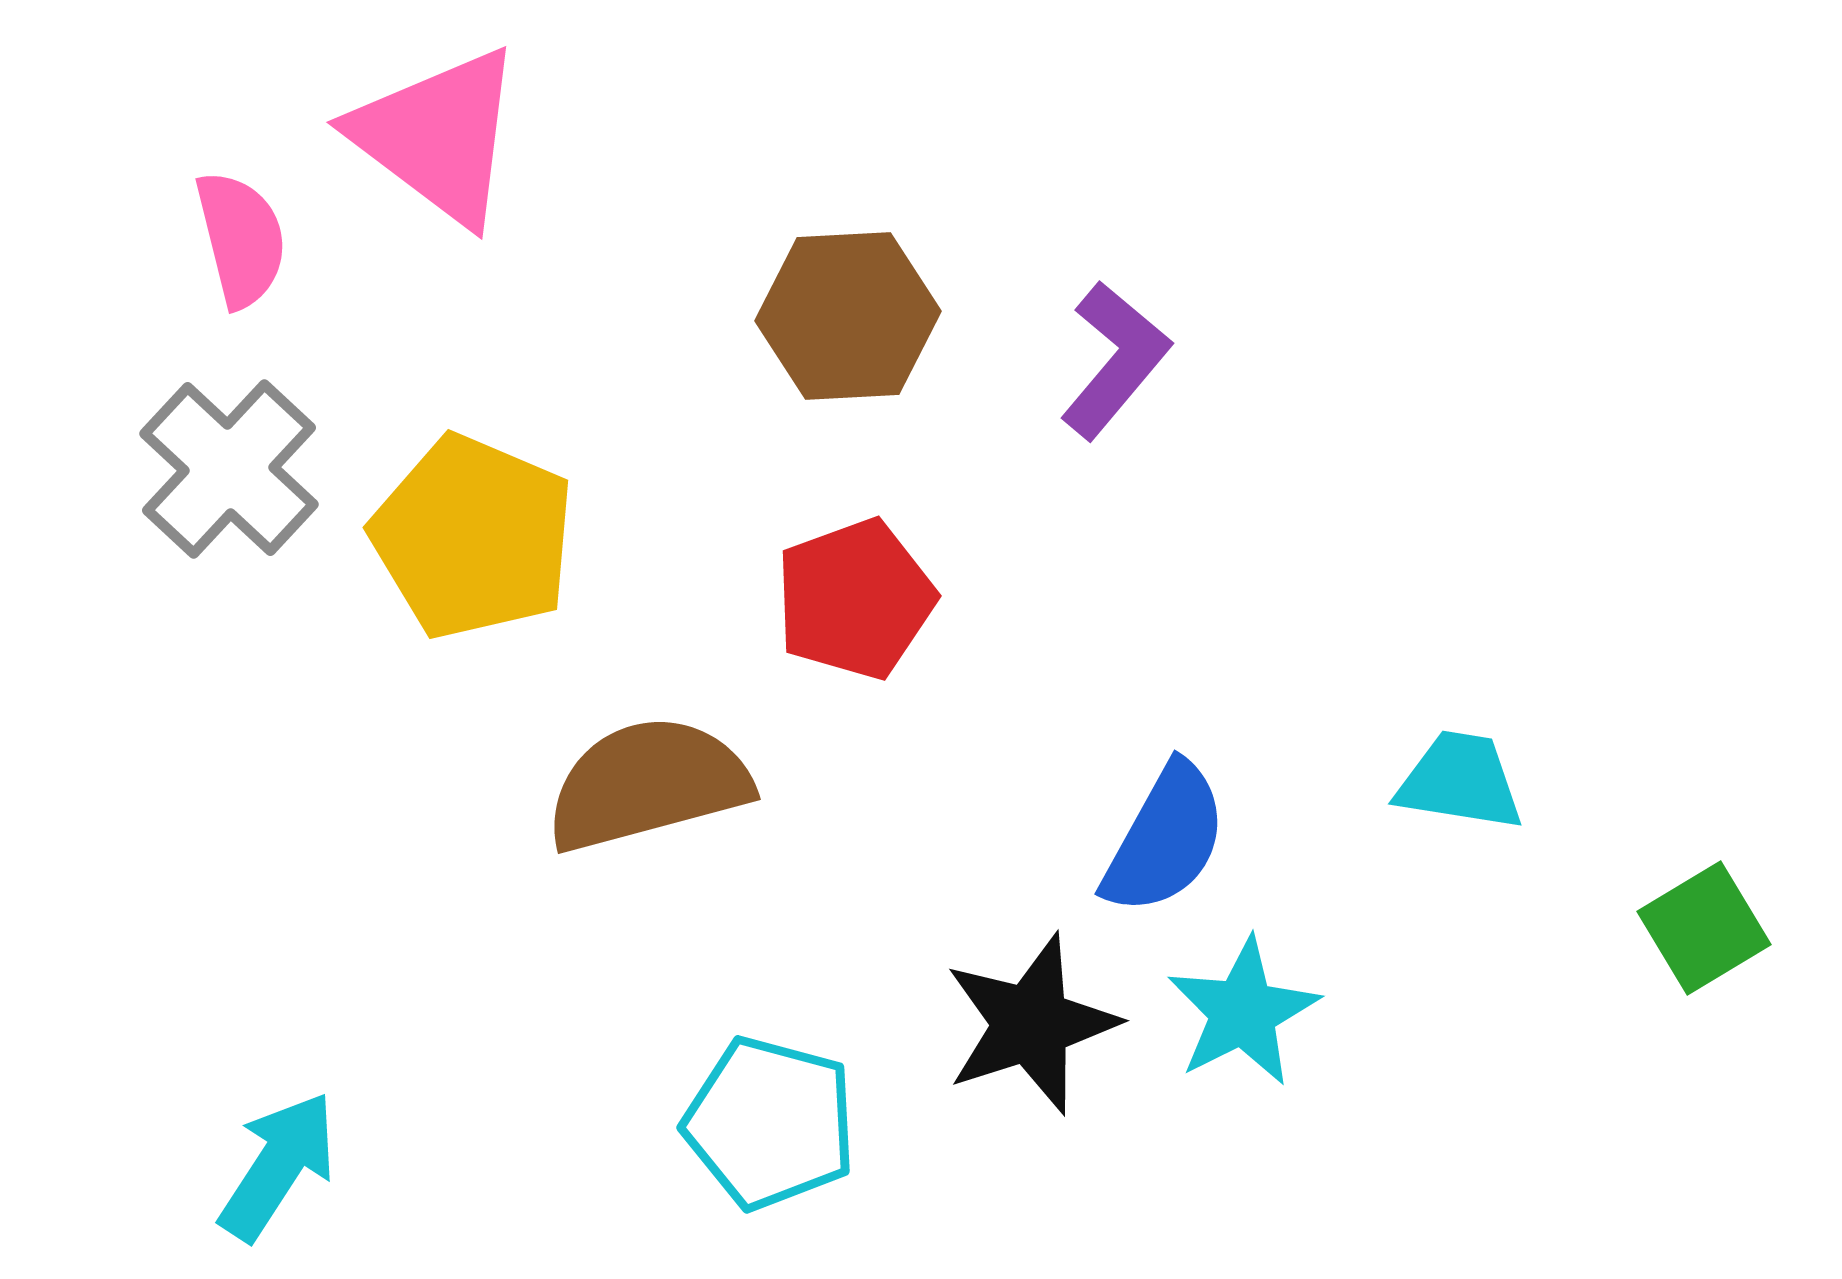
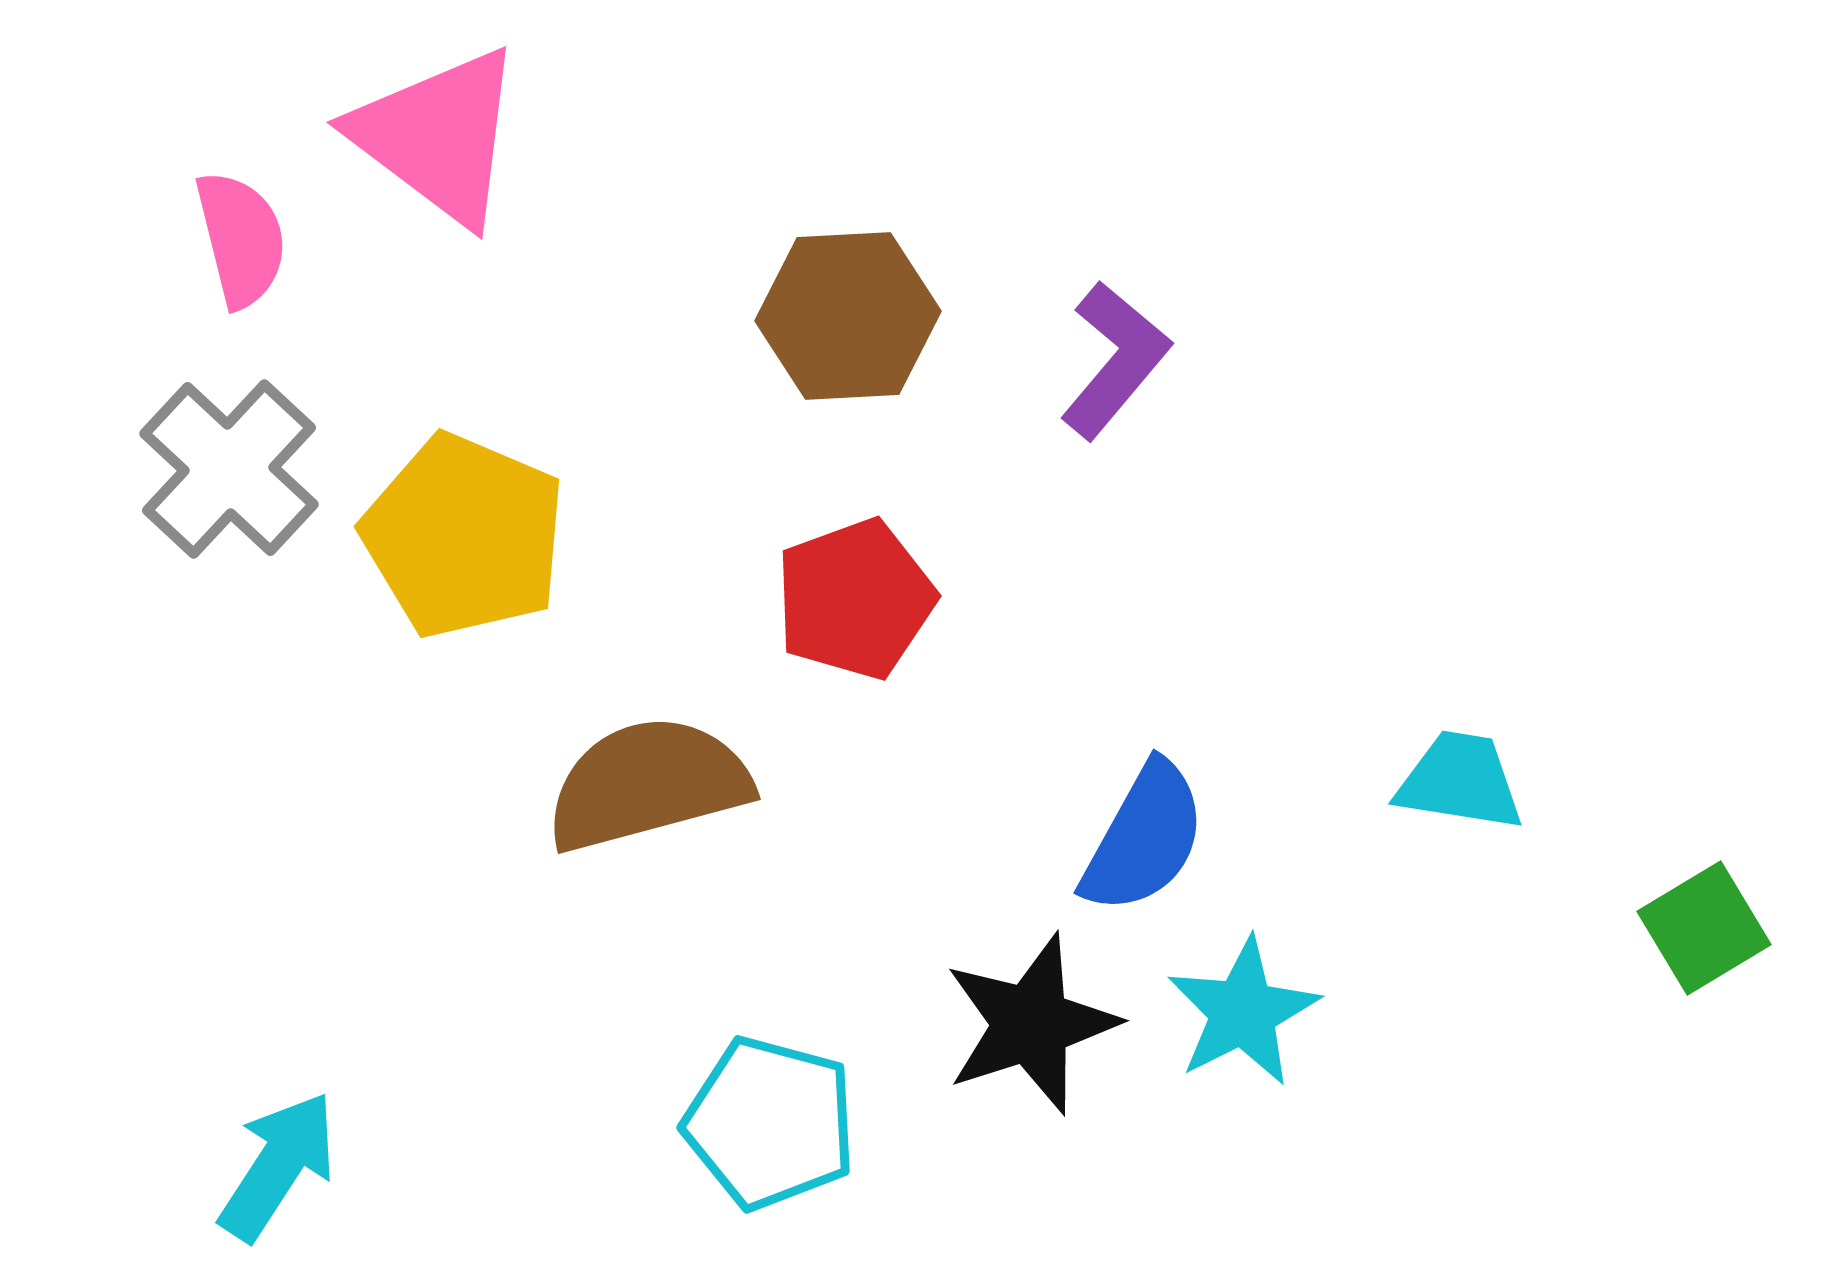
yellow pentagon: moved 9 px left, 1 px up
blue semicircle: moved 21 px left, 1 px up
